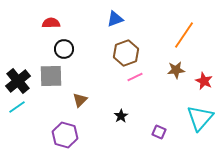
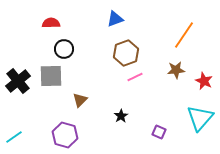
cyan line: moved 3 px left, 30 px down
